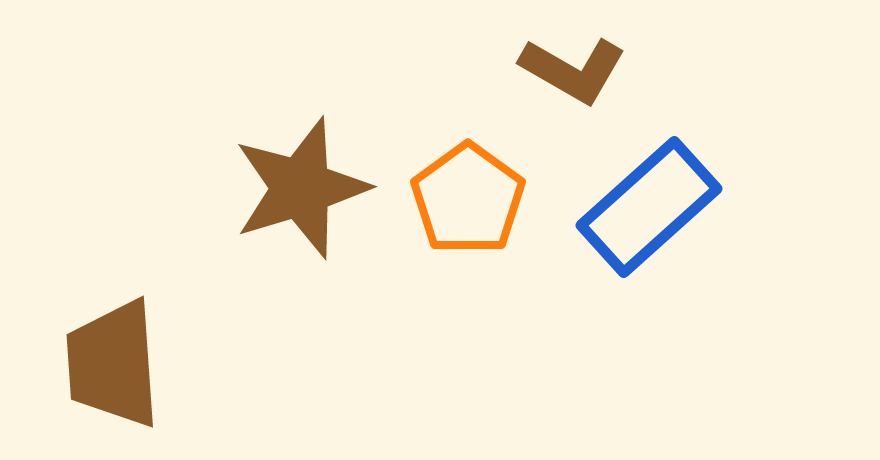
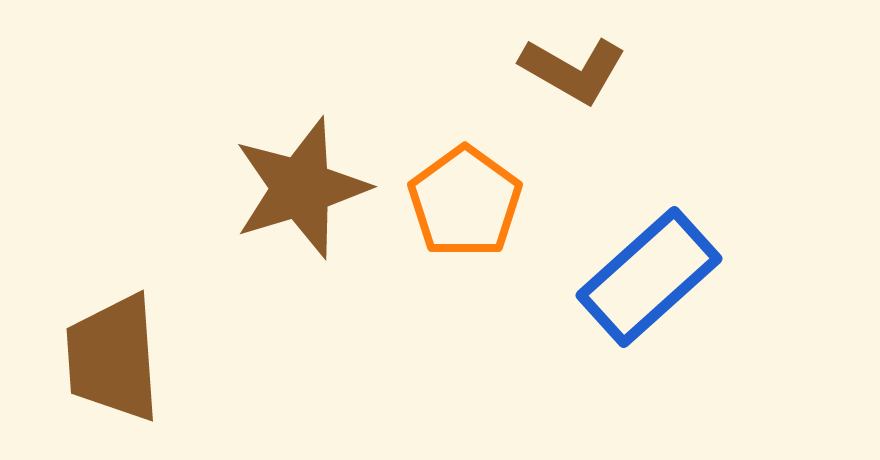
orange pentagon: moved 3 px left, 3 px down
blue rectangle: moved 70 px down
brown trapezoid: moved 6 px up
